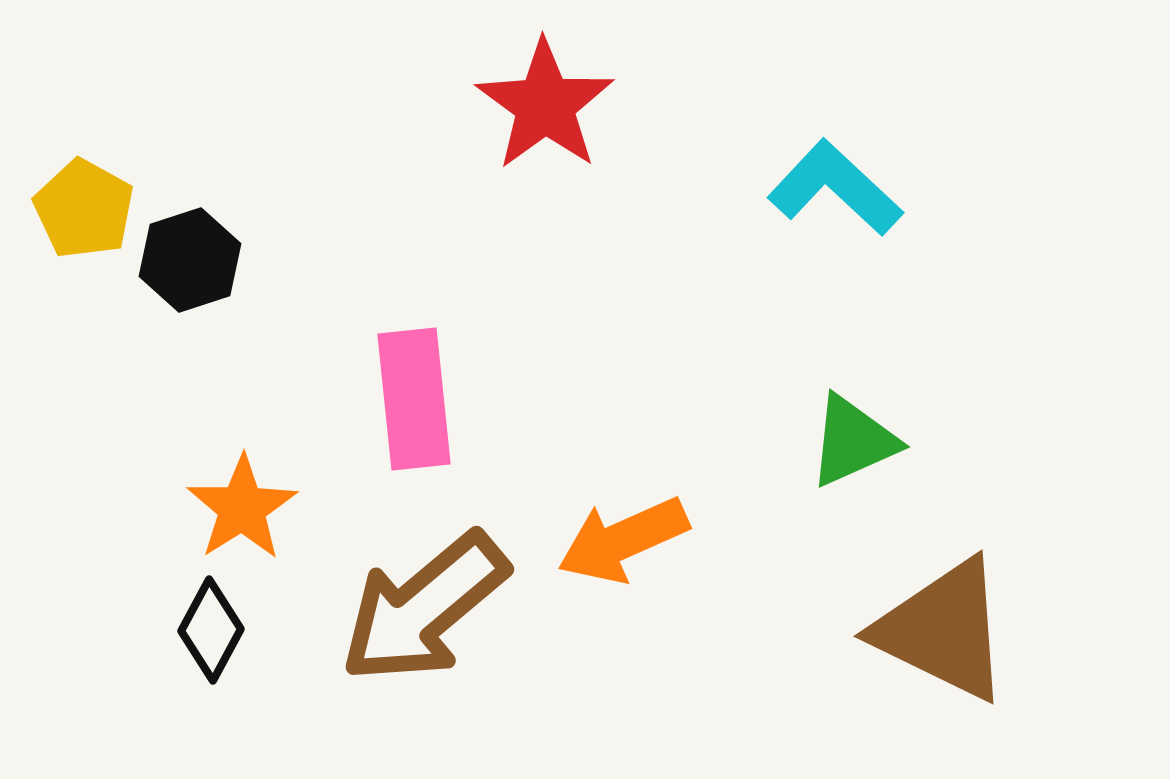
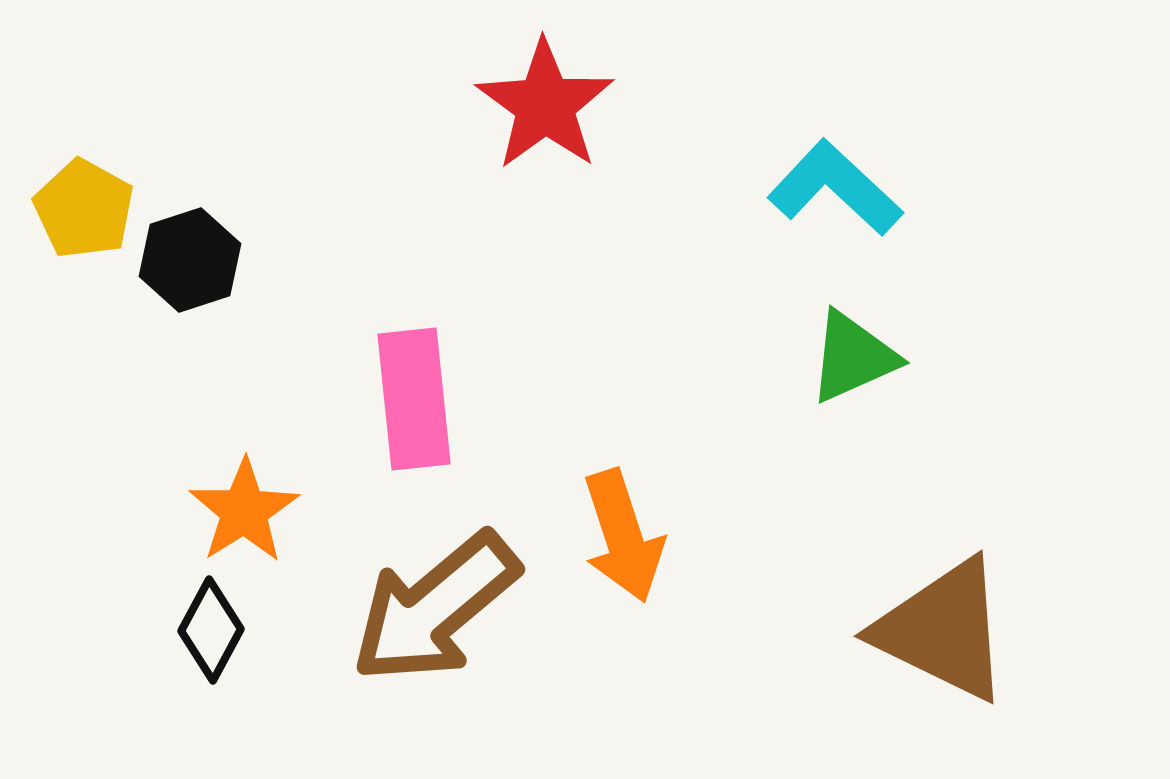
green triangle: moved 84 px up
orange star: moved 2 px right, 3 px down
orange arrow: moved 4 px up; rotated 84 degrees counterclockwise
brown arrow: moved 11 px right
